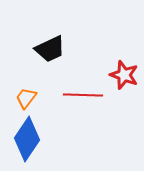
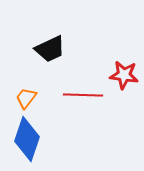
red star: rotated 12 degrees counterclockwise
blue diamond: rotated 15 degrees counterclockwise
